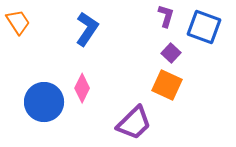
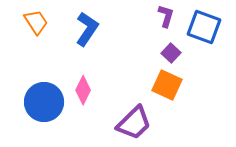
orange trapezoid: moved 18 px right
pink diamond: moved 1 px right, 2 px down
